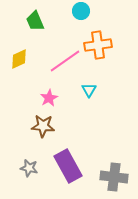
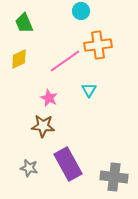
green trapezoid: moved 11 px left, 2 px down
pink star: rotated 18 degrees counterclockwise
purple rectangle: moved 2 px up
